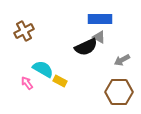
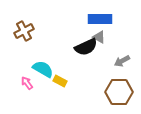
gray arrow: moved 1 px down
